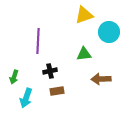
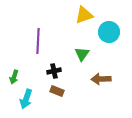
green triangle: moved 2 px left; rotated 49 degrees counterclockwise
black cross: moved 4 px right
brown rectangle: rotated 32 degrees clockwise
cyan arrow: moved 1 px down
